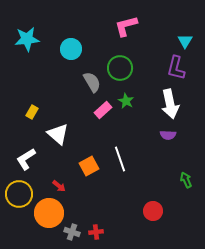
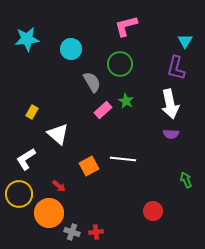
green circle: moved 4 px up
purple semicircle: moved 3 px right, 1 px up
white line: moved 3 px right; rotated 65 degrees counterclockwise
